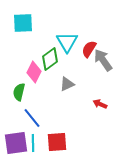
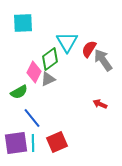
gray triangle: moved 19 px left, 5 px up
green semicircle: rotated 132 degrees counterclockwise
red square: rotated 20 degrees counterclockwise
